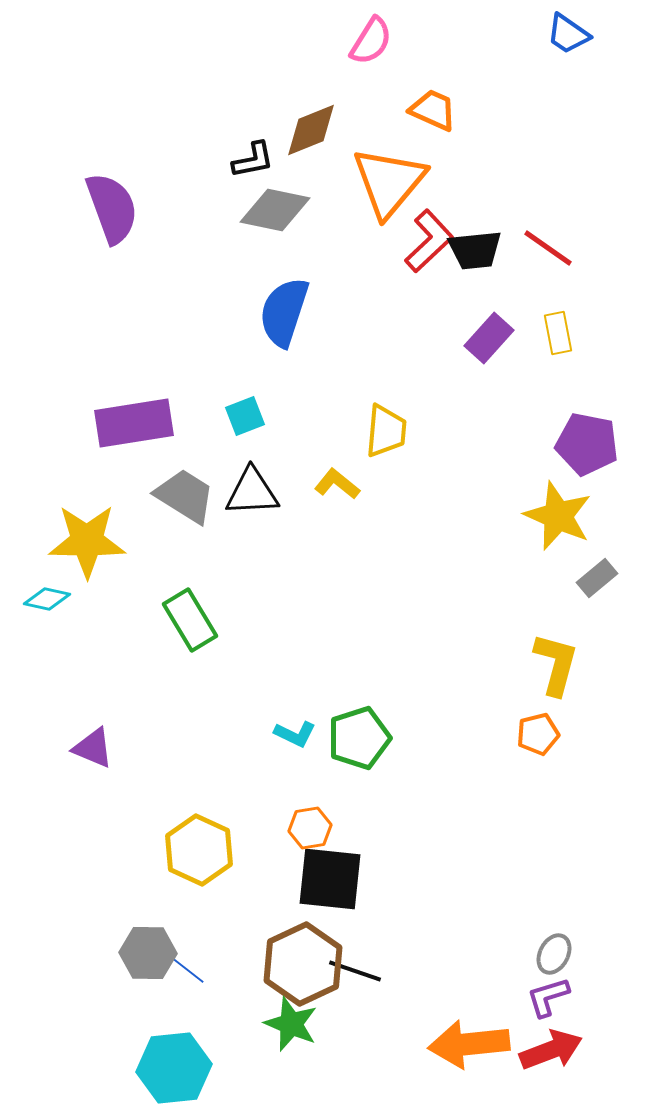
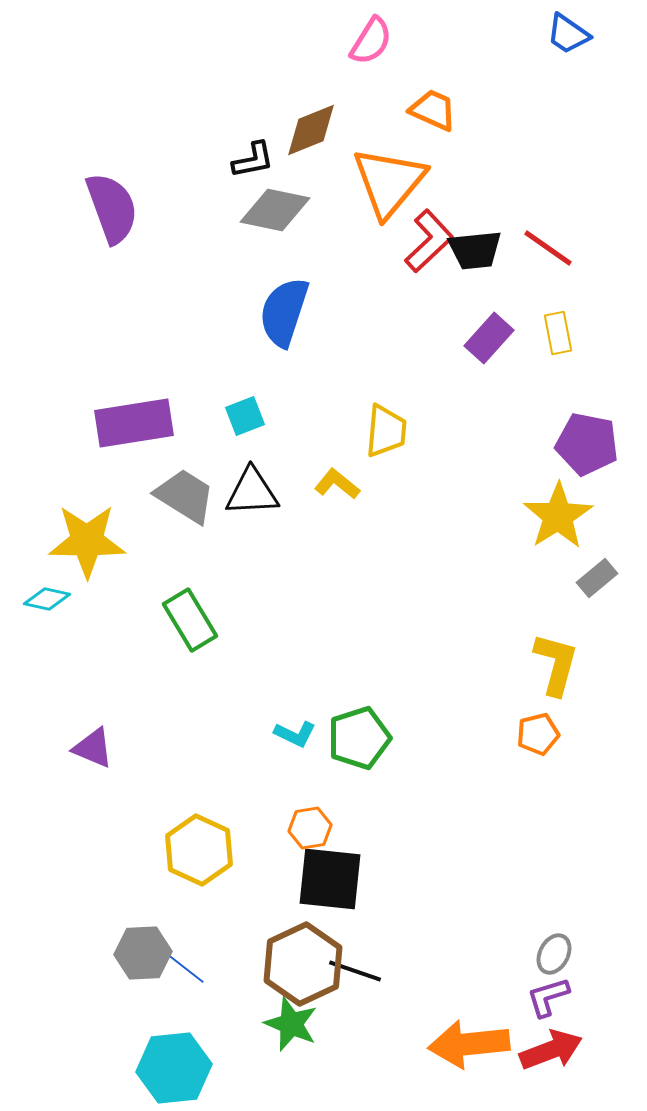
yellow star at (558, 516): rotated 16 degrees clockwise
gray hexagon at (148, 953): moved 5 px left; rotated 4 degrees counterclockwise
